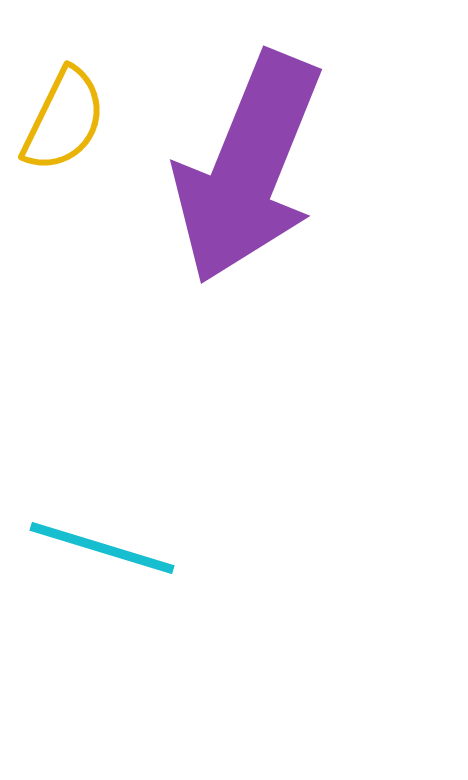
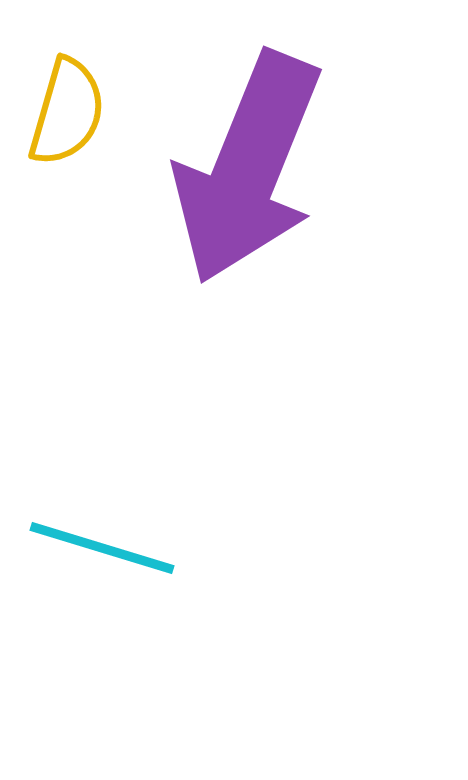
yellow semicircle: moved 3 px right, 8 px up; rotated 10 degrees counterclockwise
